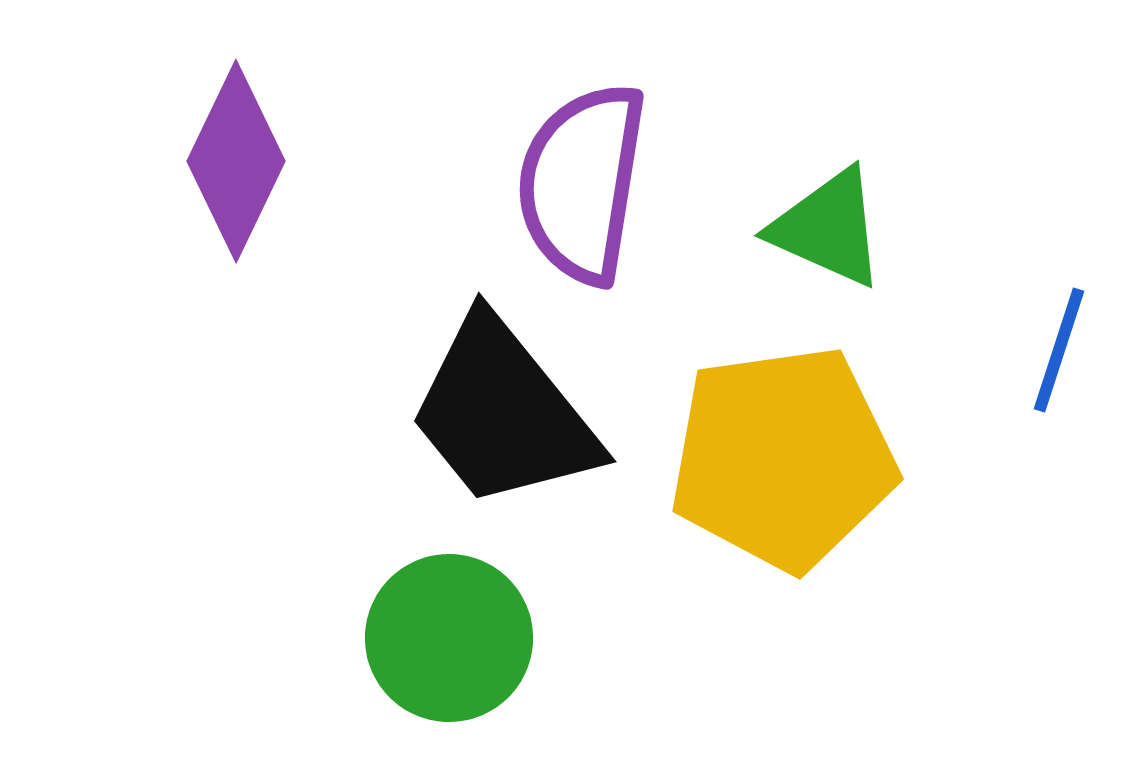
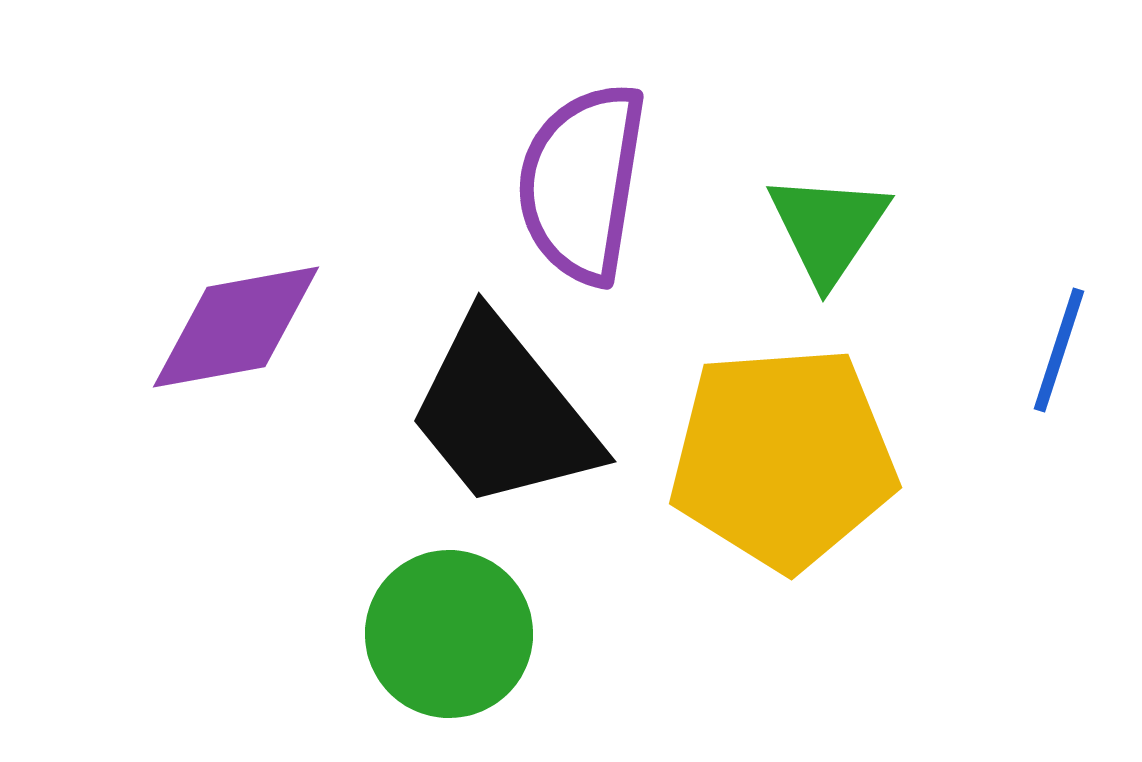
purple diamond: moved 166 px down; rotated 54 degrees clockwise
green triangle: rotated 40 degrees clockwise
yellow pentagon: rotated 4 degrees clockwise
green circle: moved 4 px up
